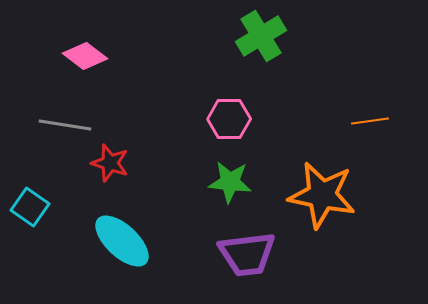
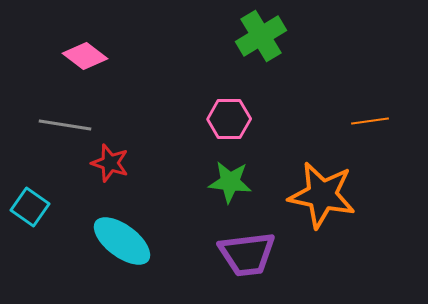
cyan ellipse: rotated 6 degrees counterclockwise
